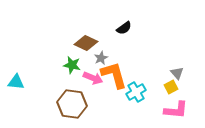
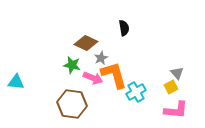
black semicircle: rotated 63 degrees counterclockwise
